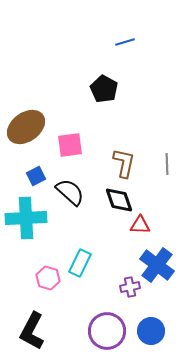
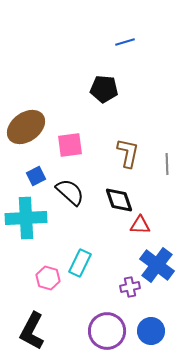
black pentagon: rotated 24 degrees counterclockwise
brown L-shape: moved 4 px right, 10 px up
